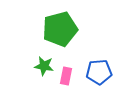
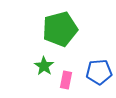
green star: rotated 24 degrees clockwise
pink rectangle: moved 4 px down
